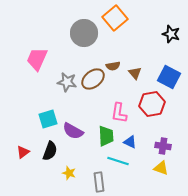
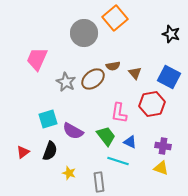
gray star: moved 1 px left; rotated 18 degrees clockwise
green trapezoid: rotated 35 degrees counterclockwise
